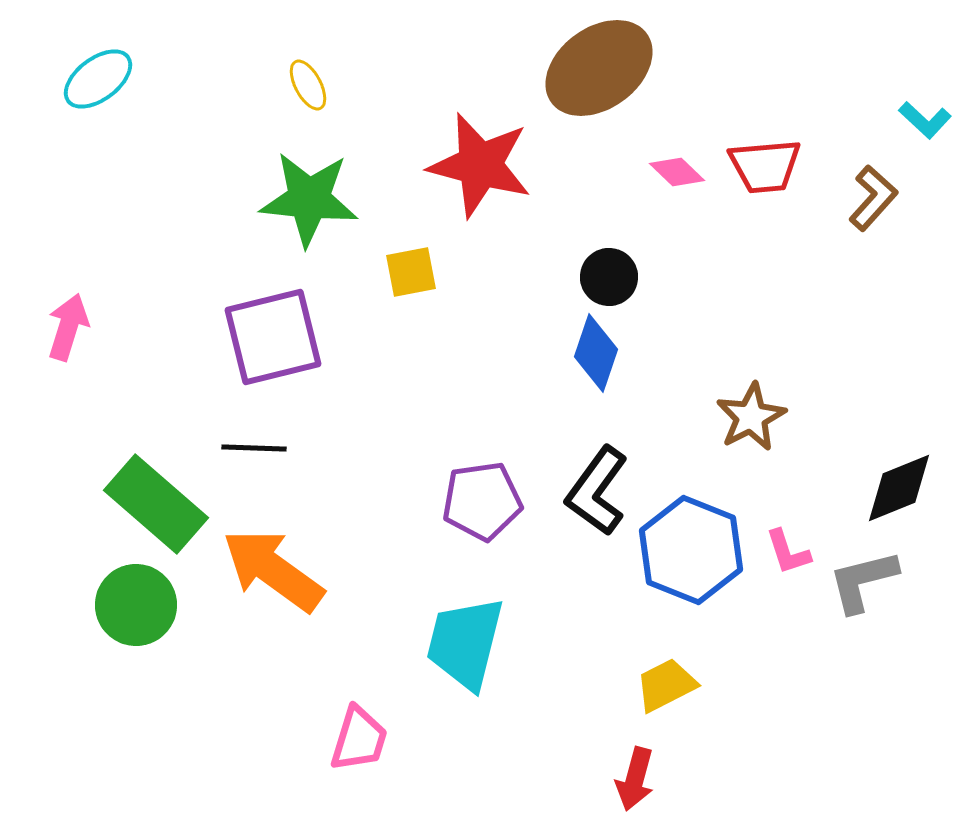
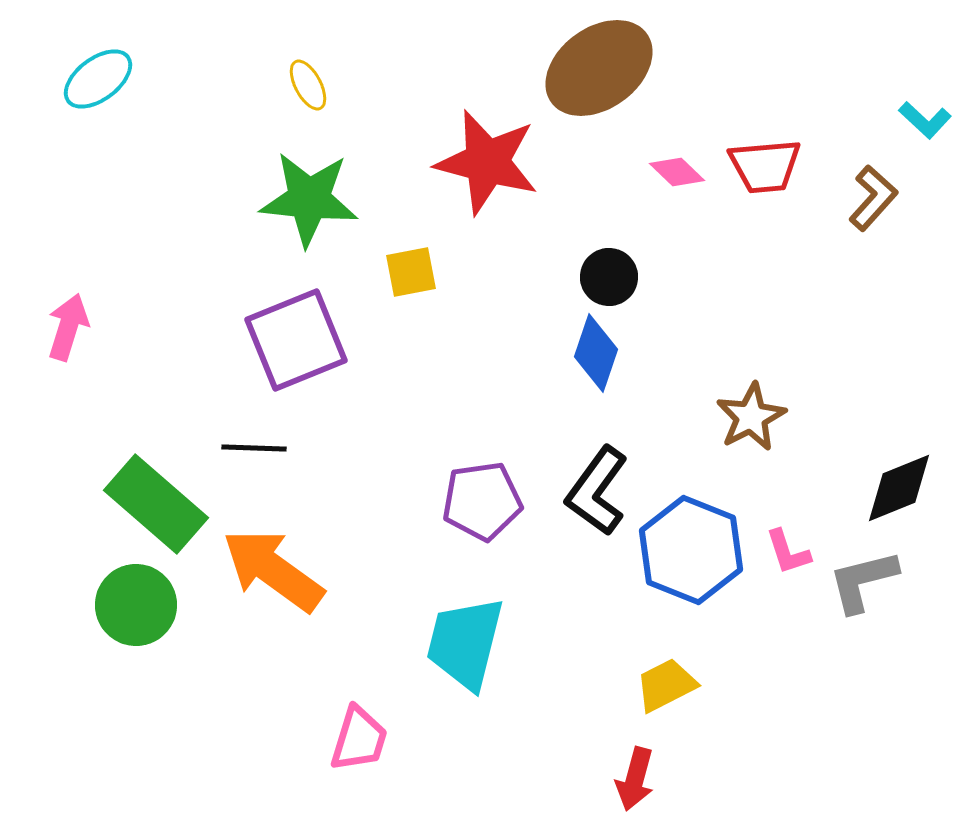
red star: moved 7 px right, 3 px up
purple square: moved 23 px right, 3 px down; rotated 8 degrees counterclockwise
